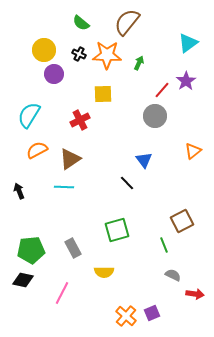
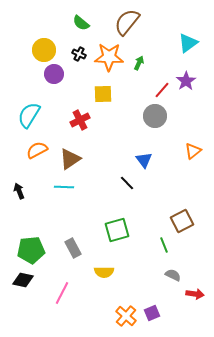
orange star: moved 2 px right, 2 px down
